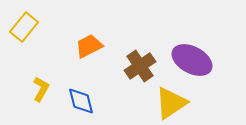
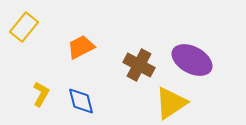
orange trapezoid: moved 8 px left, 1 px down
brown cross: moved 1 px left, 1 px up; rotated 28 degrees counterclockwise
yellow L-shape: moved 5 px down
